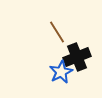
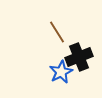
black cross: moved 2 px right
